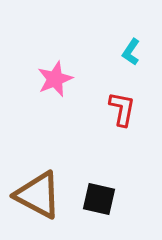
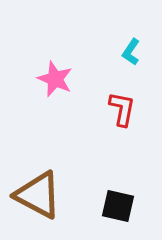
pink star: rotated 27 degrees counterclockwise
black square: moved 19 px right, 7 px down
